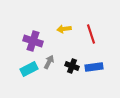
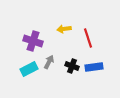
red line: moved 3 px left, 4 px down
